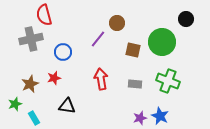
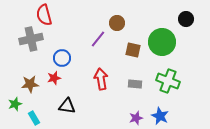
blue circle: moved 1 px left, 6 px down
brown star: rotated 18 degrees clockwise
purple star: moved 4 px left
